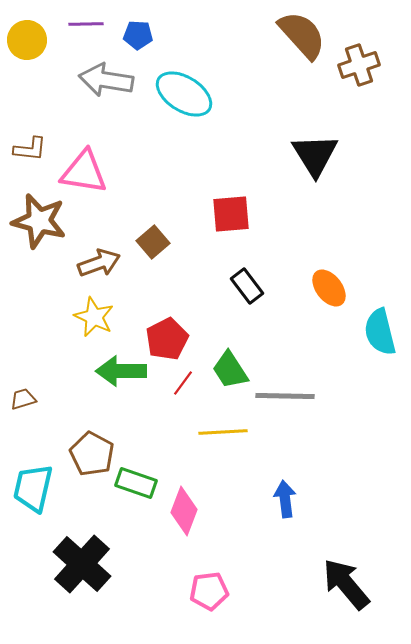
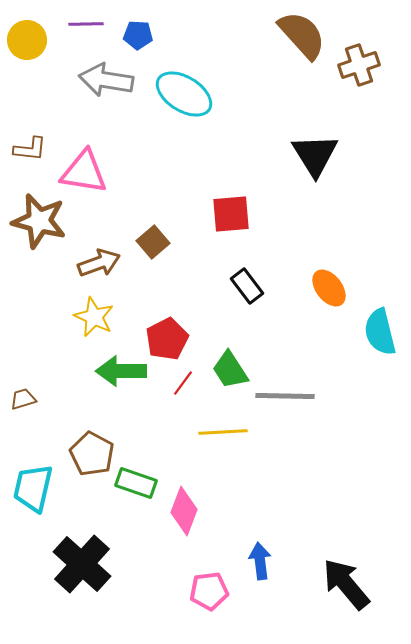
blue arrow: moved 25 px left, 62 px down
